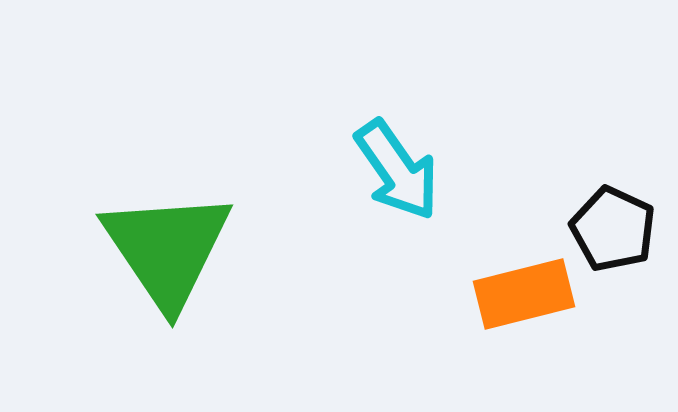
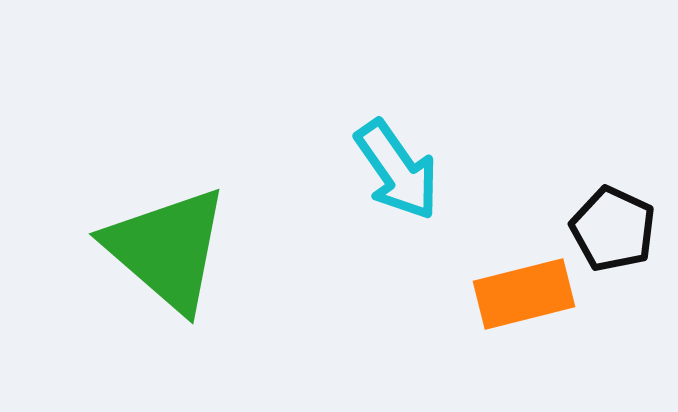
green triangle: rotated 15 degrees counterclockwise
